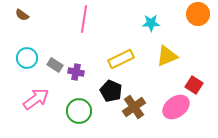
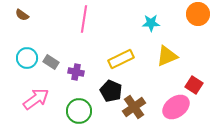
gray rectangle: moved 4 px left, 3 px up
